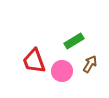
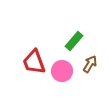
green rectangle: rotated 18 degrees counterclockwise
red trapezoid: moved 1 px down
